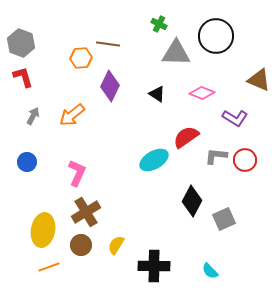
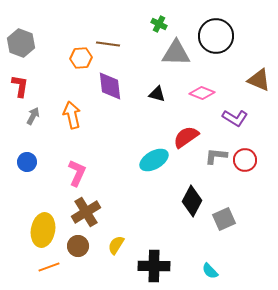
red L-shape: moved 3 px left, 9 px down; rotated 25 degrees clockwise
purple diamond: rotated 32 degrees counterclockwise
black triangle: rotated 18 degrees counterclockwise
orange arrow: rotated 116 degrees clockwise
brown circle: moved 3 px left, 1 px down
